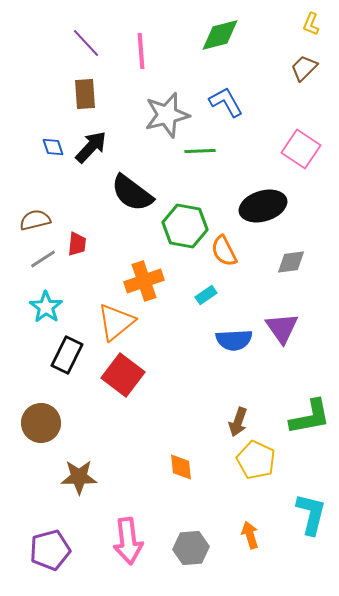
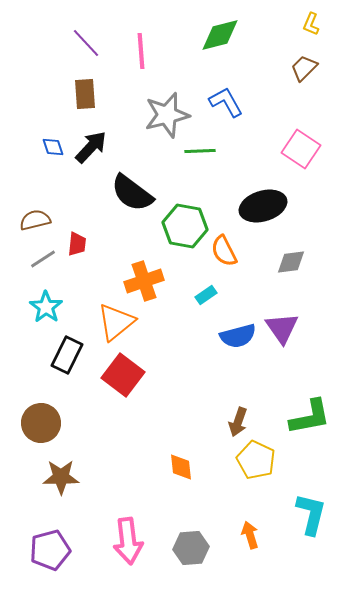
blue semicircle: moved 4 px right, 4 px up; rotated 12 degrees counterclockwise
brown star: moved 18 px left
